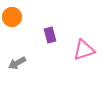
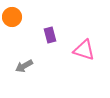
pink triangle: rotated 35 degrees clockwise
gray arrow: moved 7 px right, 3 px down
